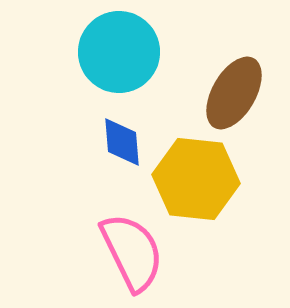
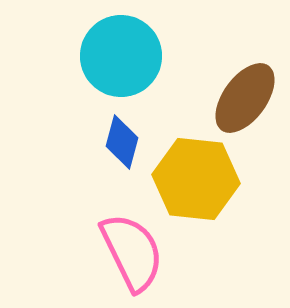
cyan circle: moved 2 px right, 4 px down
brown ellipse: moved 11 px right, 5 px down; rotated 6 degrees clockwise
blue diamond: rotated 20 degrees clockwise
